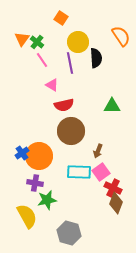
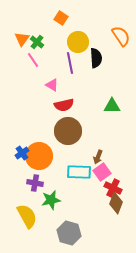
pink line: moved 9 px left
brown circle: moved 3 px left
brown arrow: moved 6 px down
pink square: moved 1 px right
green star: moved 4 px right
